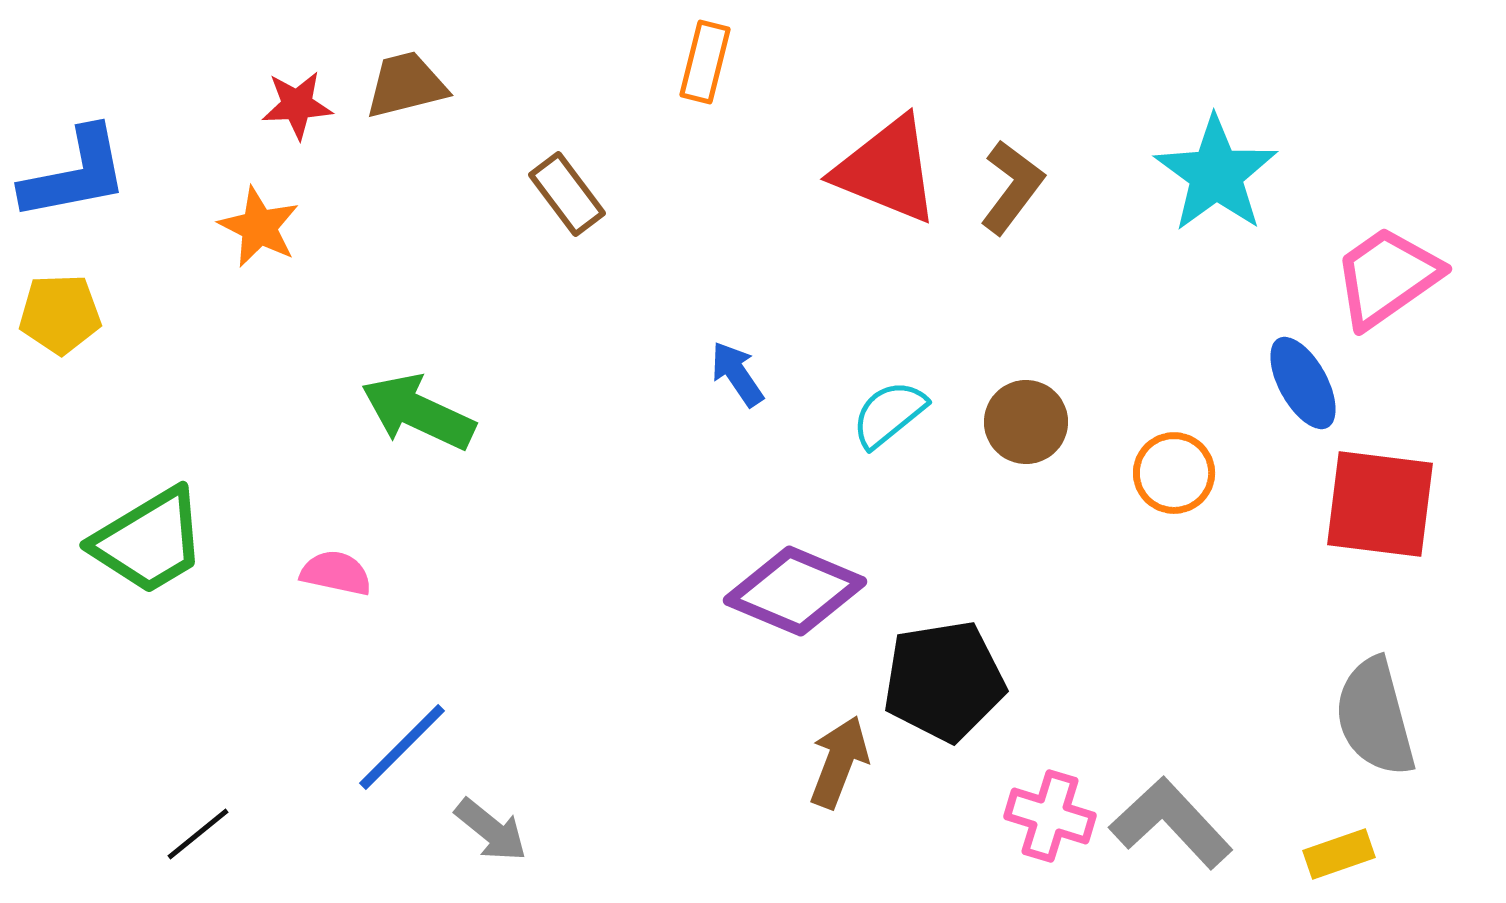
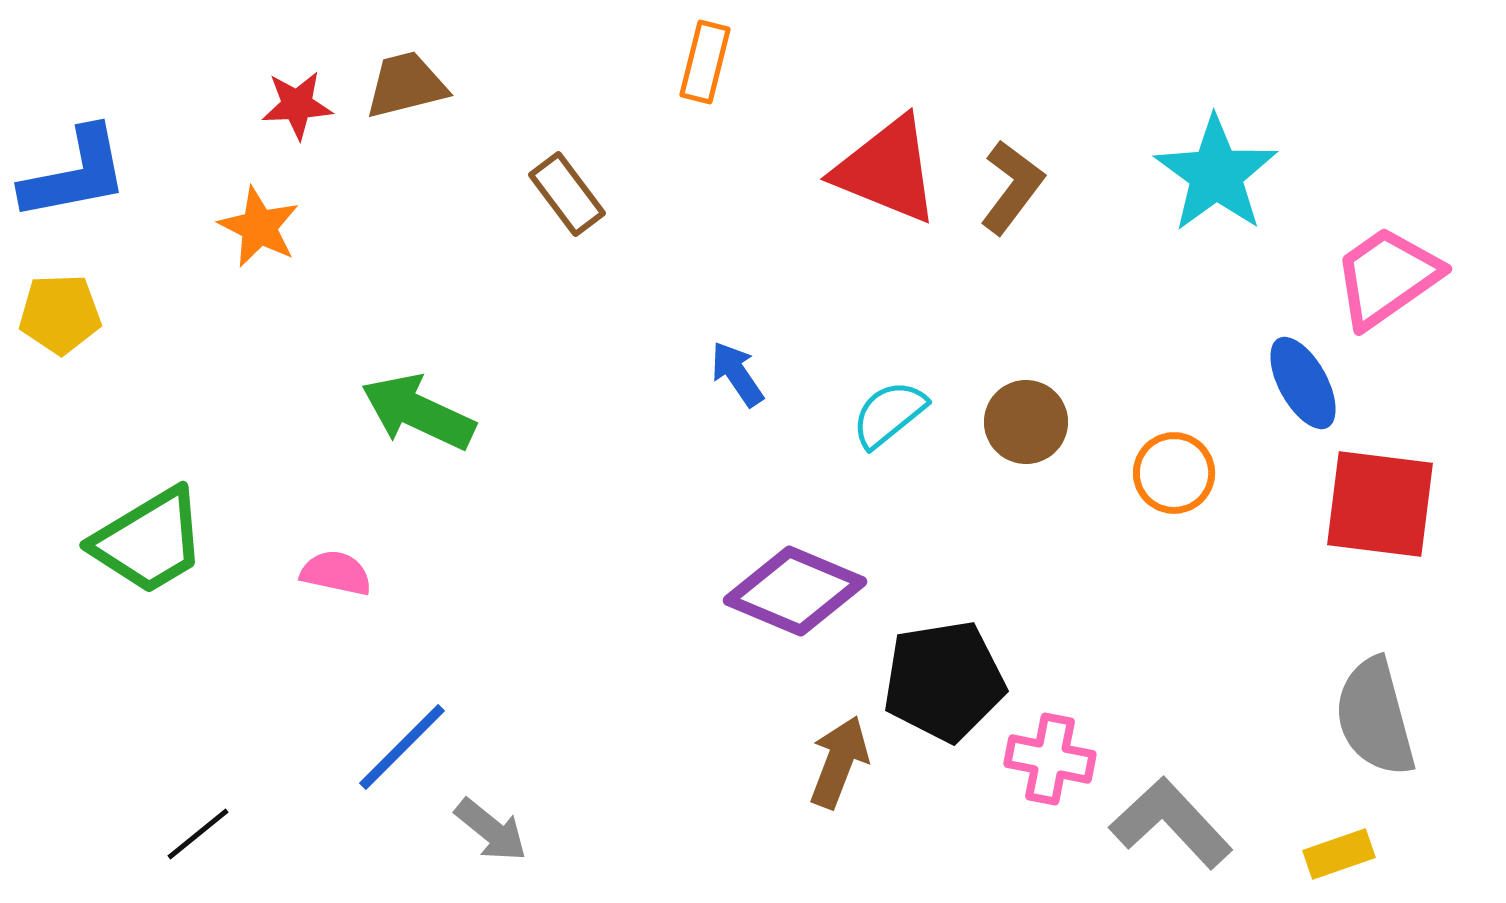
pink cross: moved 57 px up; rotated 6 degrees counterclockwise
